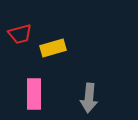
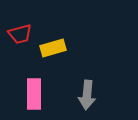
gray arrow: moved 2 px left, 3 px up
